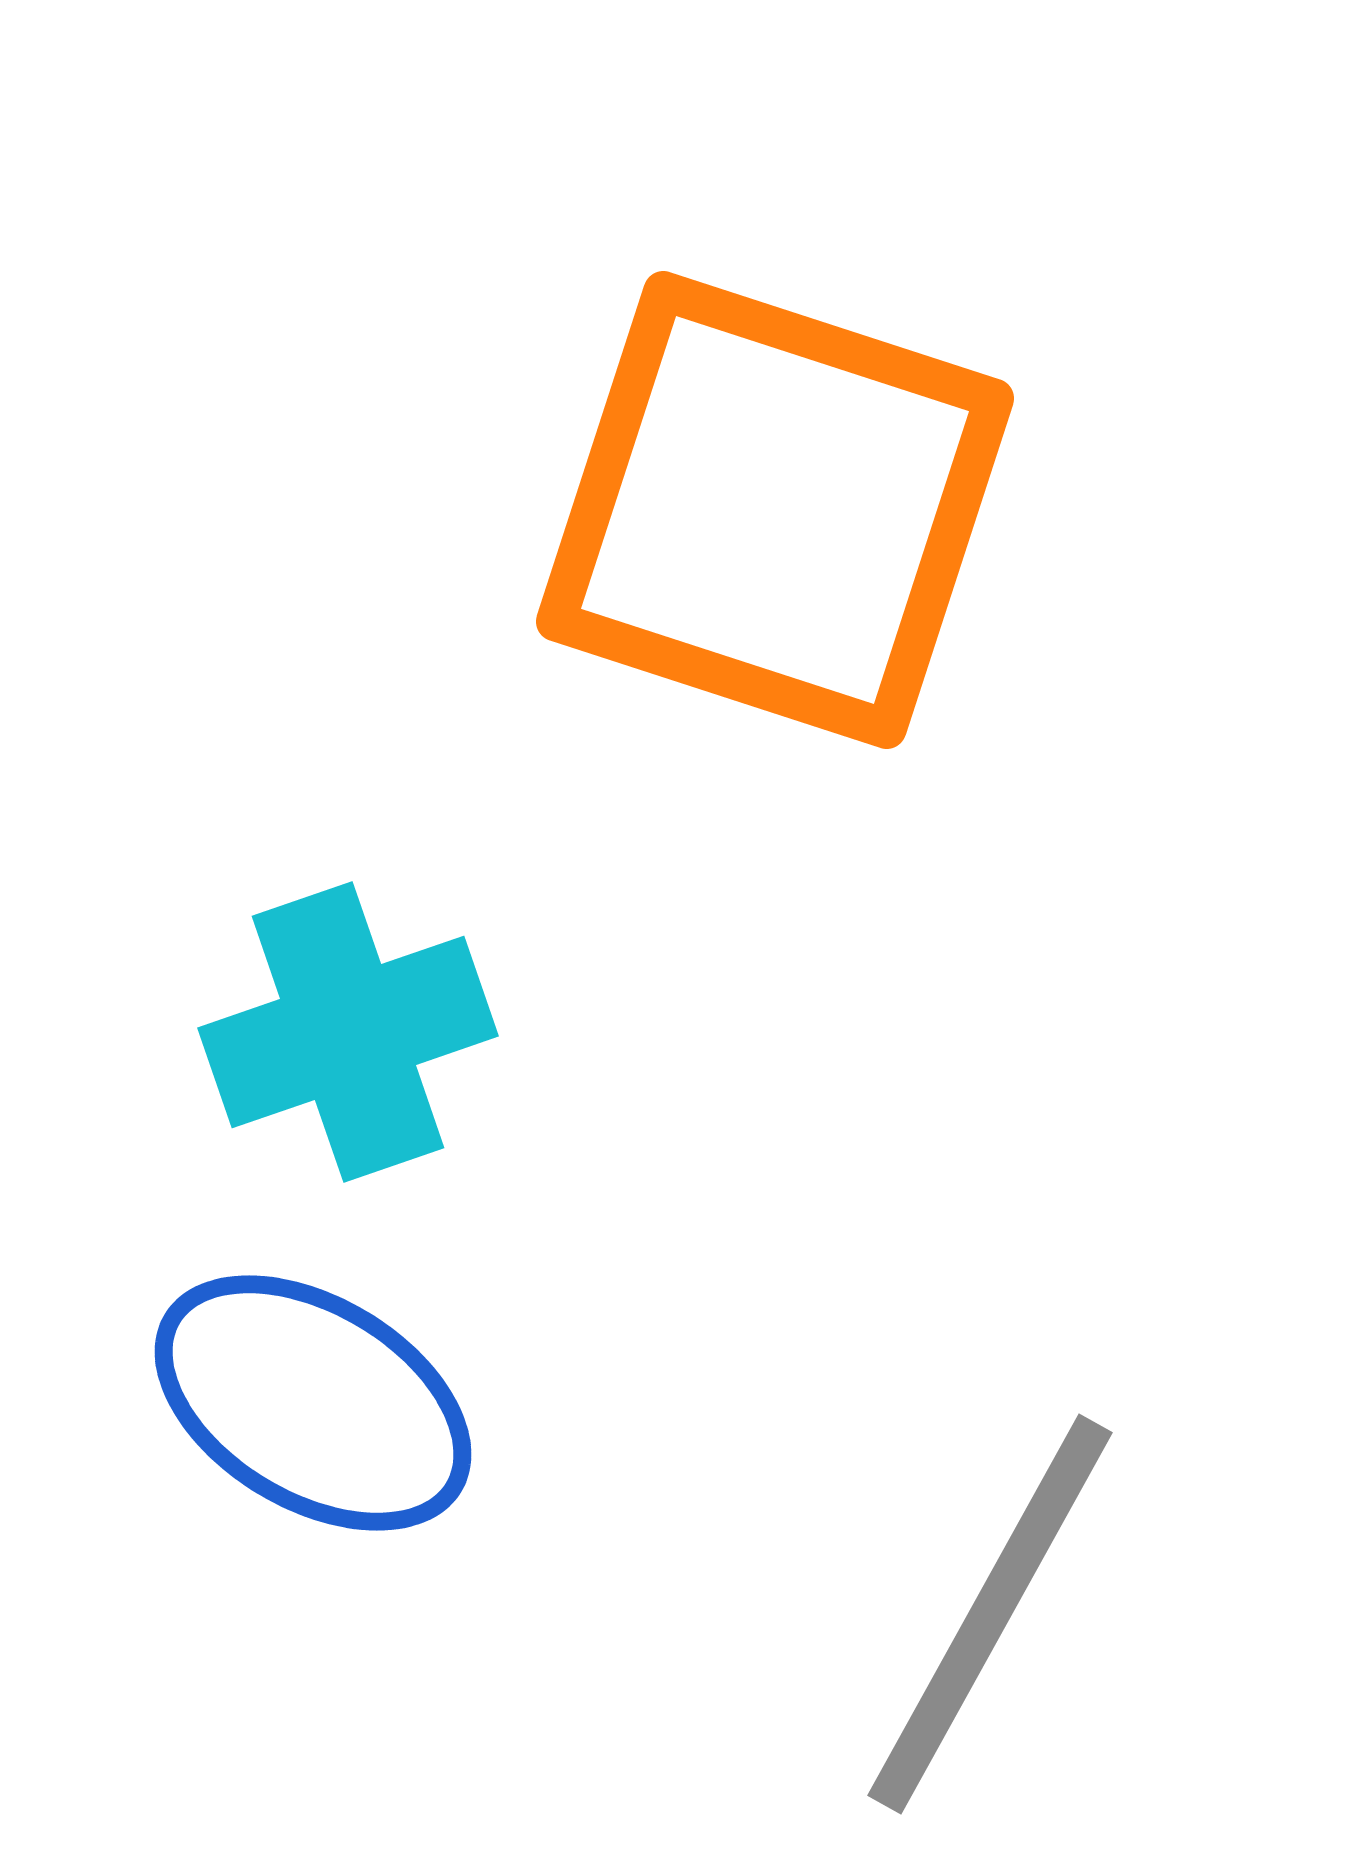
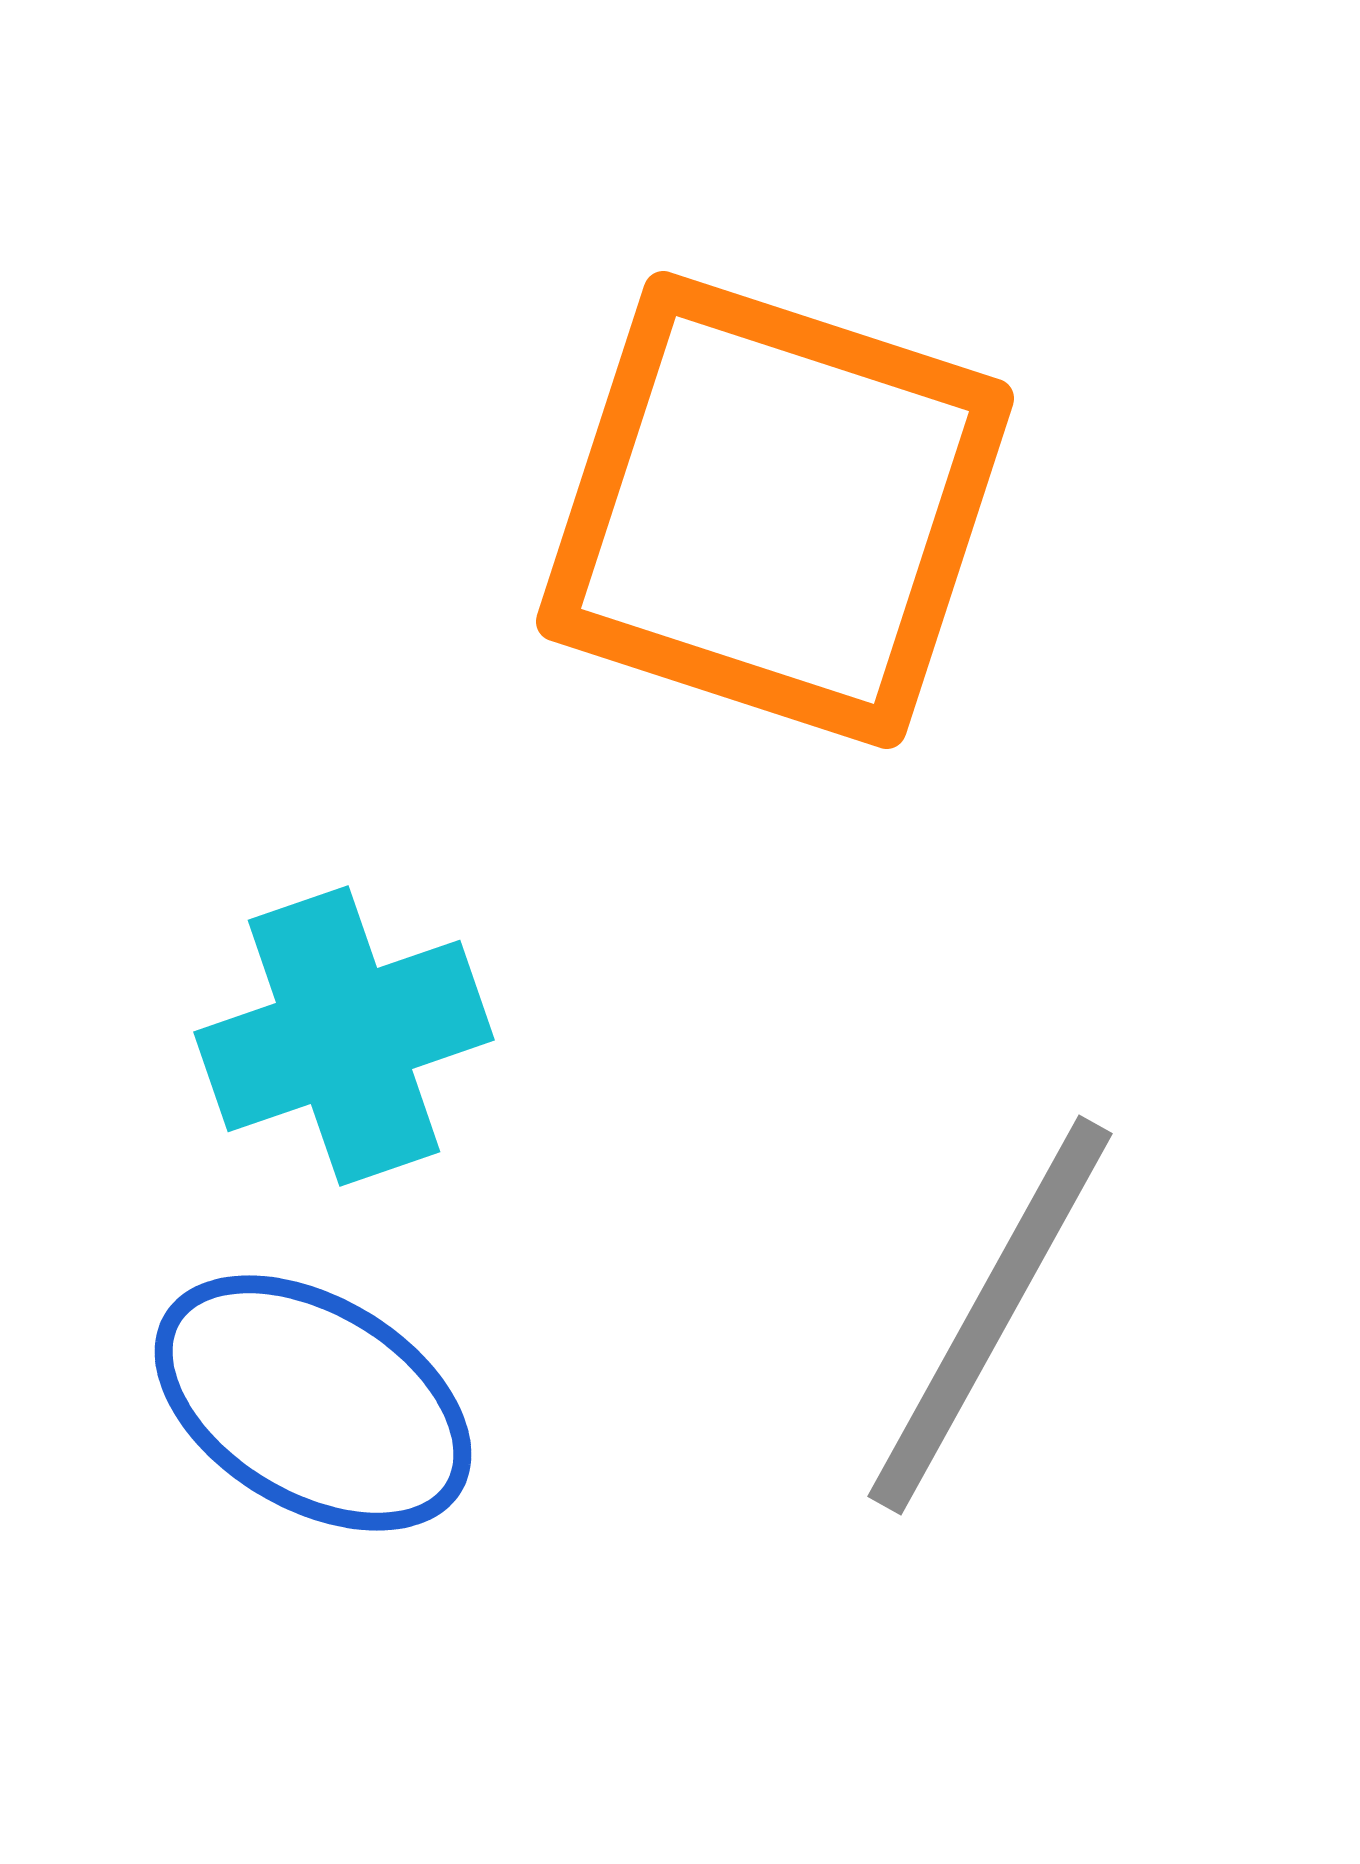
cyan cross: moved 4 px left, 4 px down
gray line: moved 299 px up
